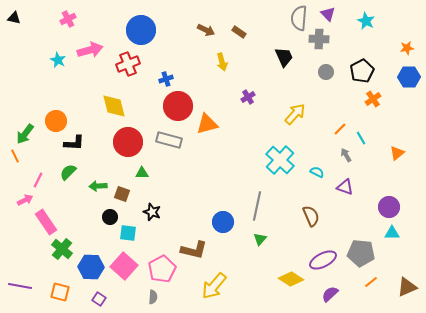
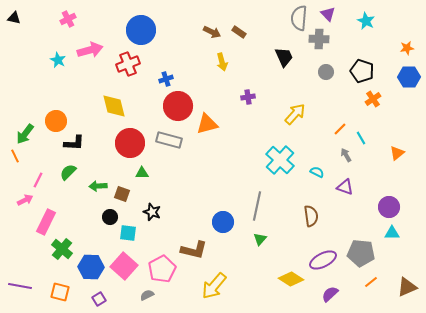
brown arrow at (206, 30): moved 6 px right, 2 px down
black pentagon at (362, 71): rotated 25 degrees counterclockwise
purple cross at (248, 97): rotated 24 degrees clockwise
red circle at (128, 142): moved 2 px right, 1 px down
brown semicircle at (311, 216): rotated 15 degrees clockwise
pink rectangle at (46, 222): rotated 60 degrees clockwise
gray semicircle at (153, 297): moved 6 px left, 2 px up; rotated 120 degrees counterclockwise
purple square at (99, 299): rotated 24 degrees clockwise
